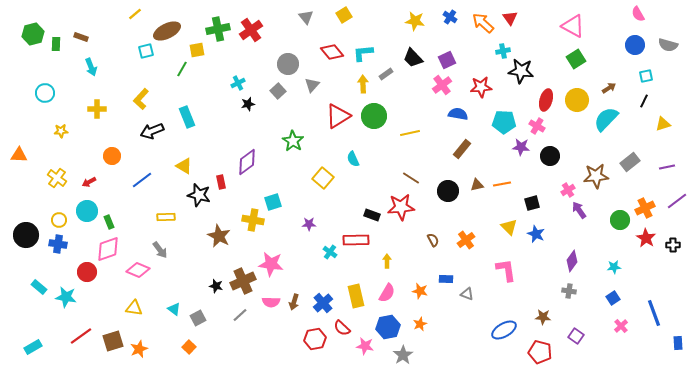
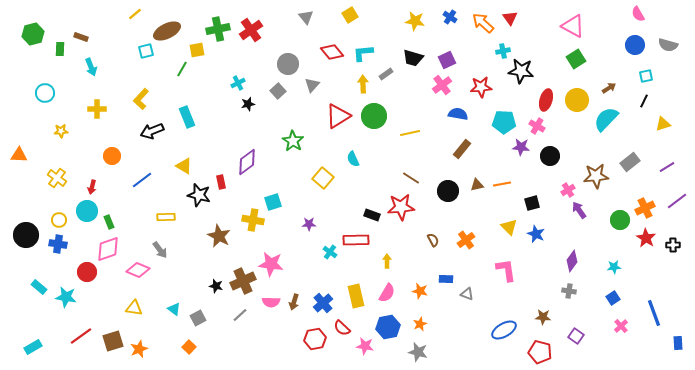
yellow square at (344, 15): moved 6 px right
green rectangle at (56, 44): moved 4 px right, 5 px down
black trapezoid at (413, 58): rotated 30 degrees counterclockwise
purple line at (667, 167): rotated 21 degrees counterclockwise
red arrow at (89, 182): moved 3 px right, 5 px down; rotated 48 degrees counterclockwise
gray star at (403, 355): moved 15 px right, 3 px up; rotated 24 degrees counterclockwise
